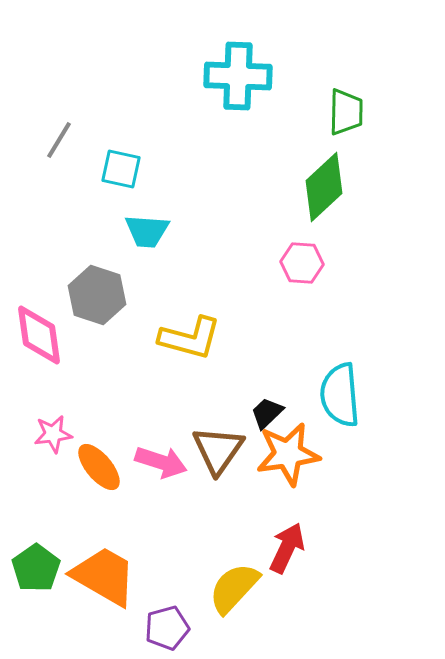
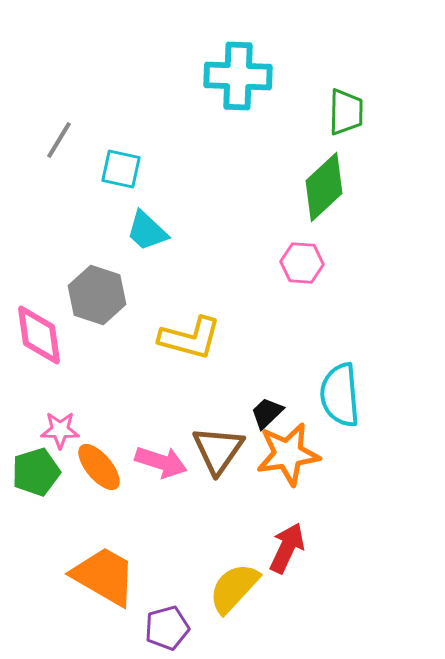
cyan trapezoid: rotated 39 degrees clockwise
pink star: moved 7 px right, 4 px up; rotated 9 degrees clockwise
green pentagon: moved 96 px up; rotated 18 degrees clockwise
